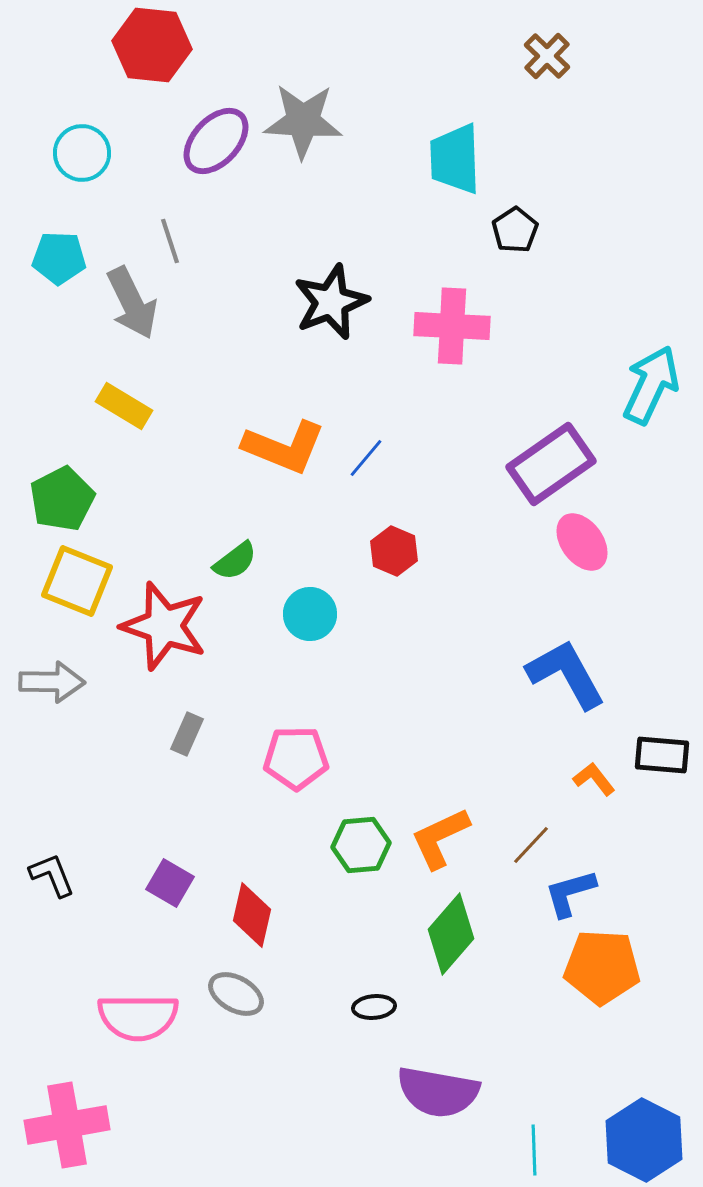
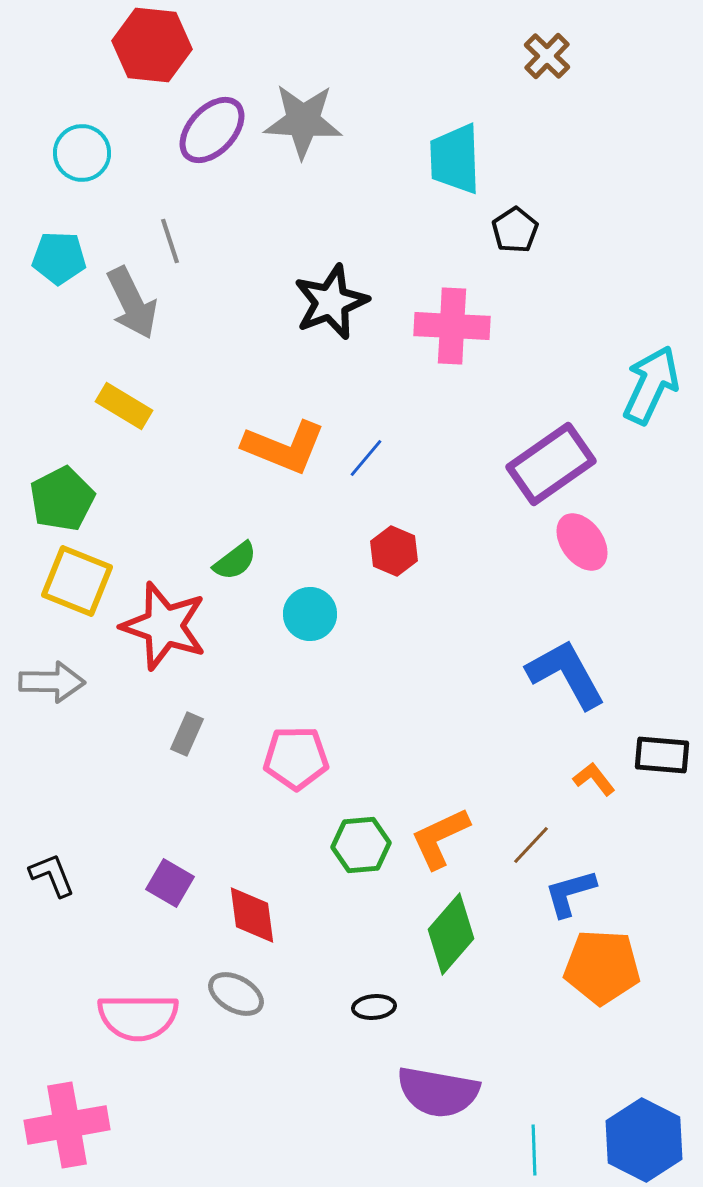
purple ellipse at (216, 141): moved 4 px left, 11 px up
red diamond at (252, 915): rotated 20 degrees counterclockwise
